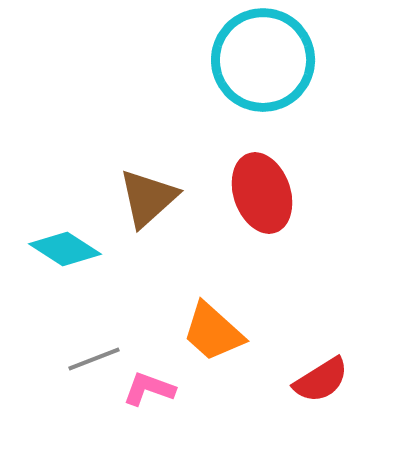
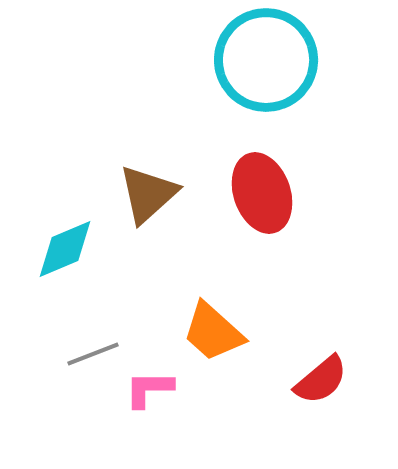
cyan circle: moved 3 px right
brown triangle: moved 4 px up
cyan diamond: rotated 56 degrees counterclockwise
gray line: moved 1 px left, 5 px up
red semicircle: rotated 8 degrees counterclockwise
pink L-shape: rotated 20 degrees counterclockwise
